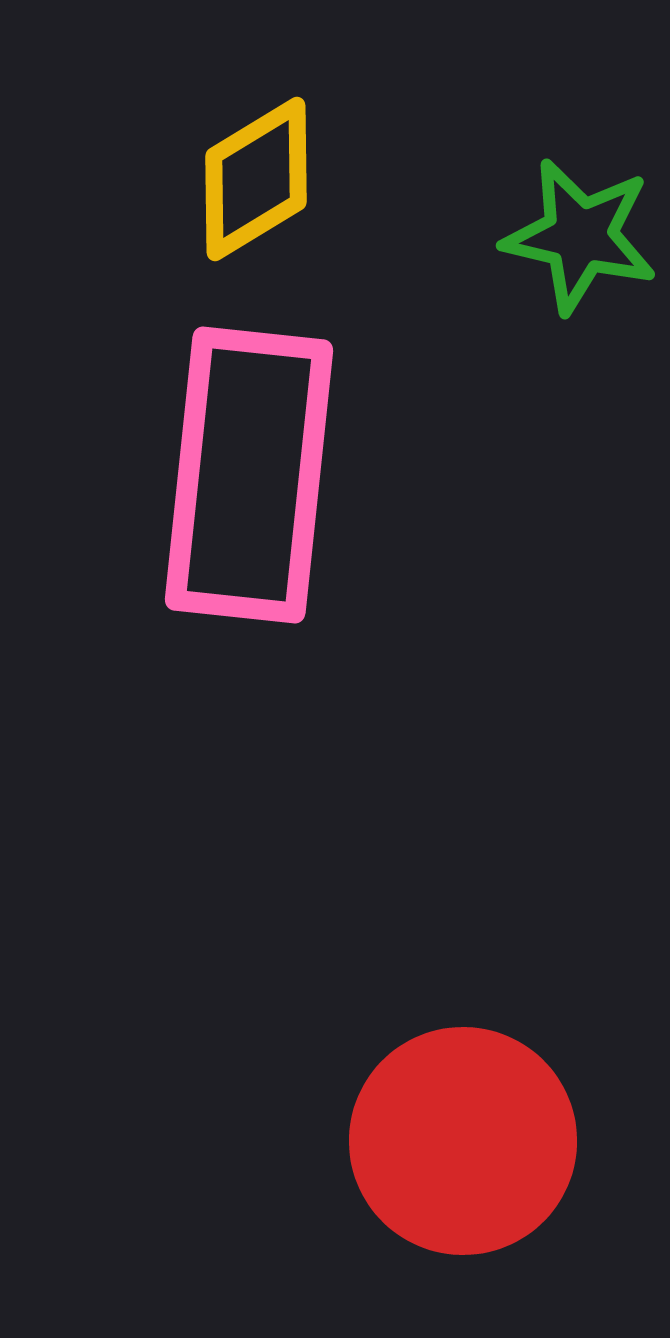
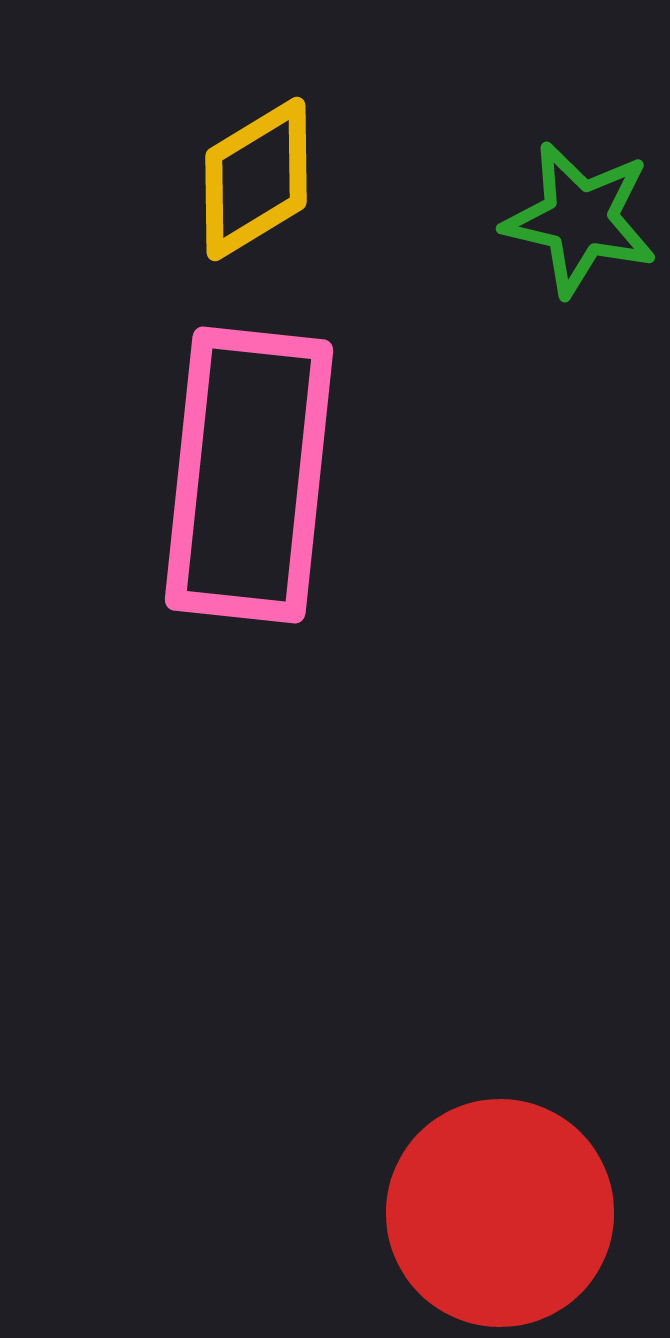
green star: moved 17 px up
red circle: moved 37 px right, 72 px down
